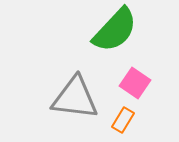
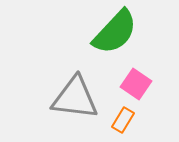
green semicircle: moved 2 px down
pink square: moved 1 px right, 1 px down
